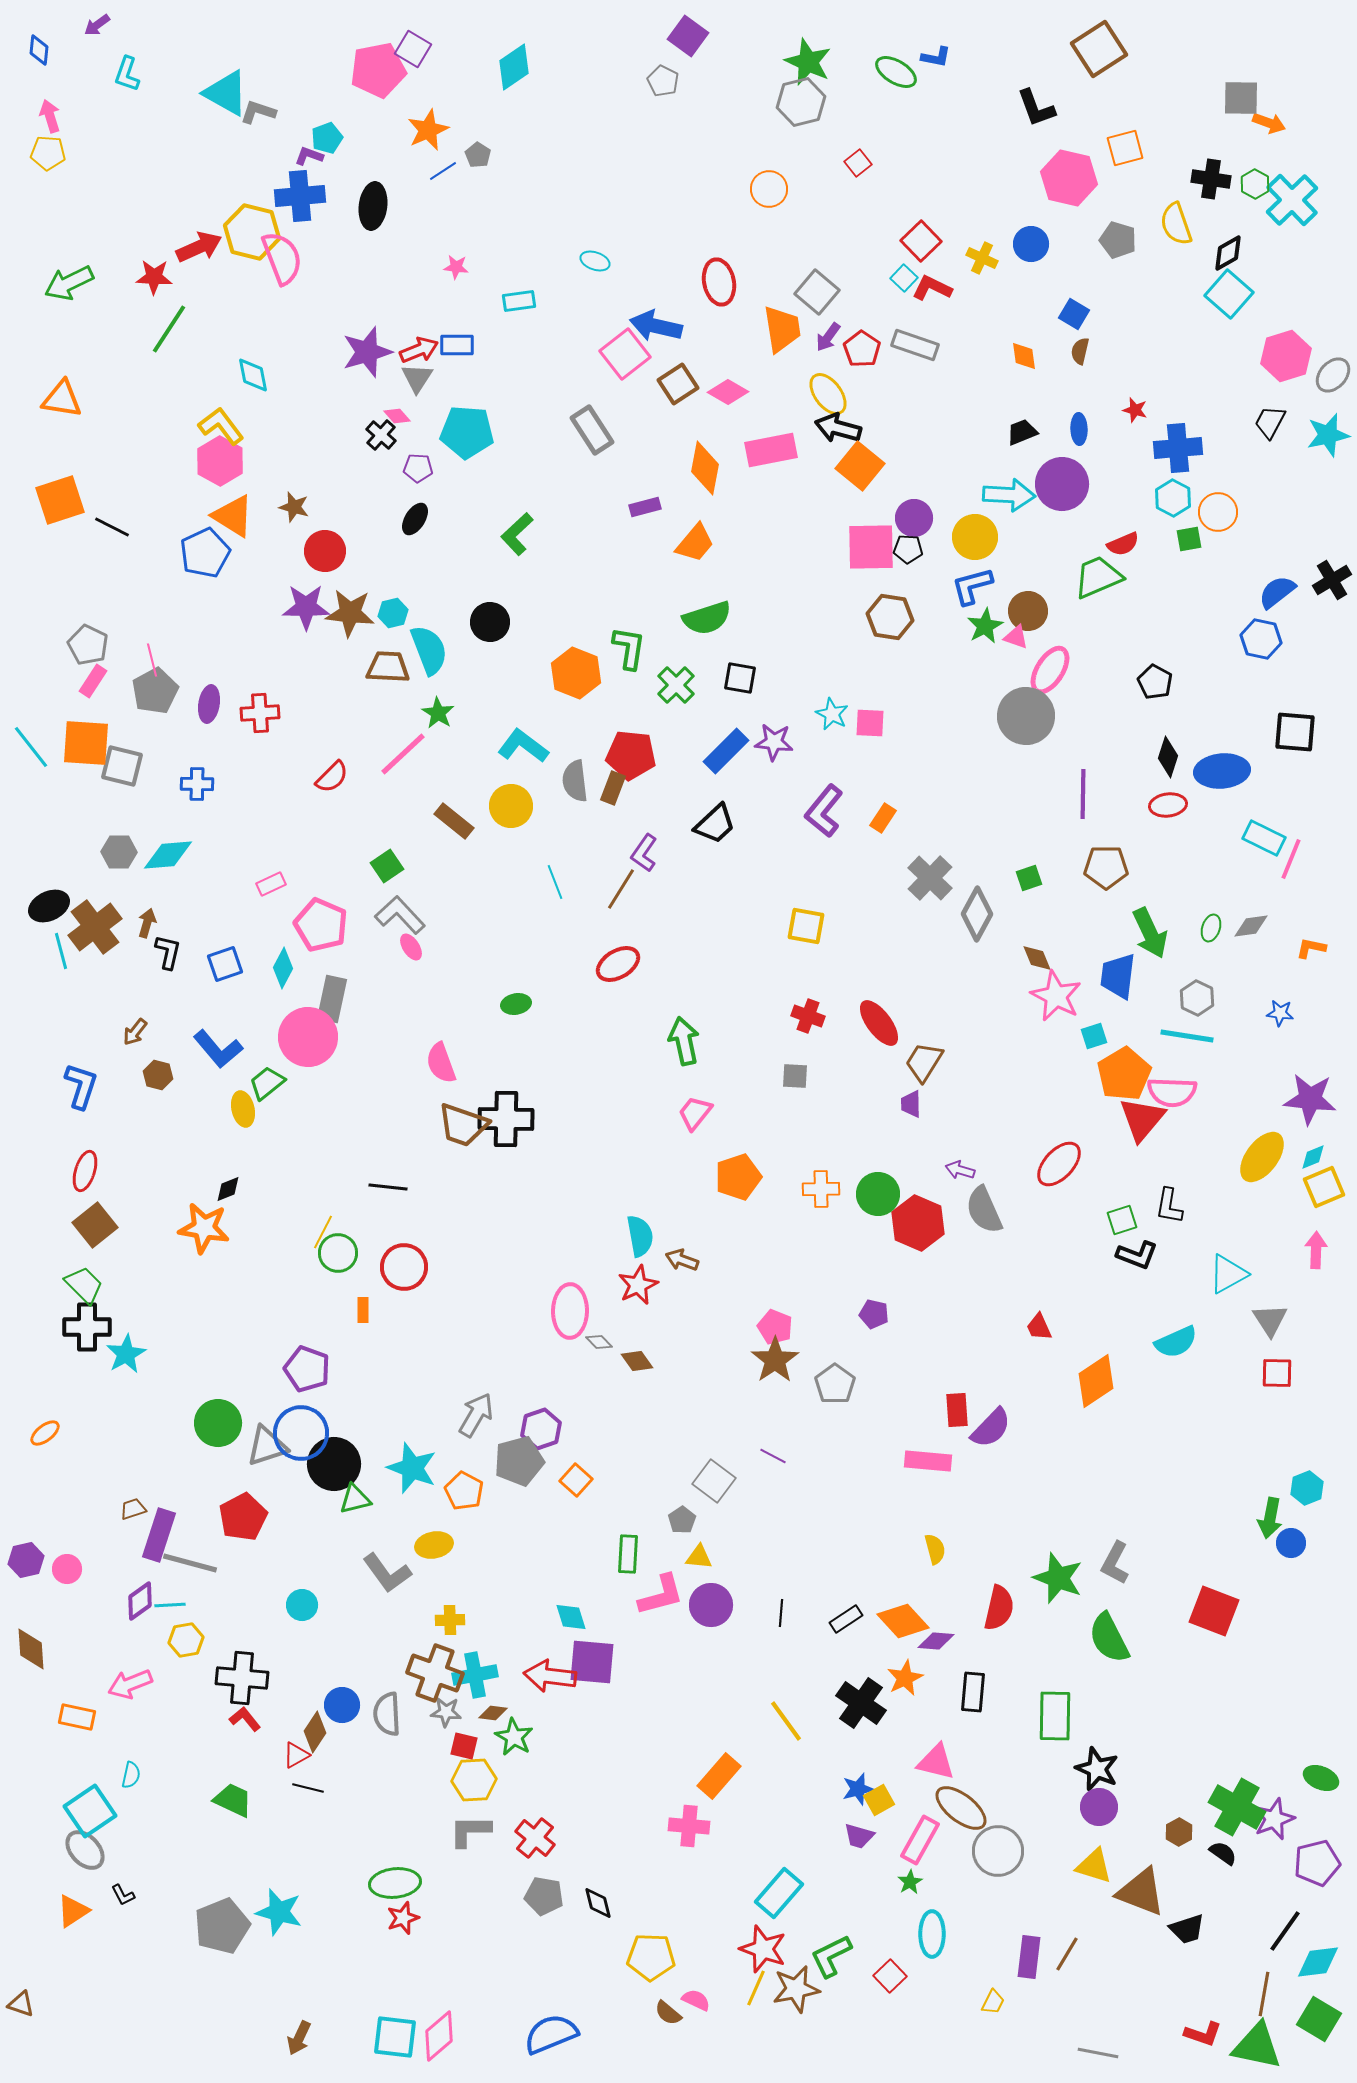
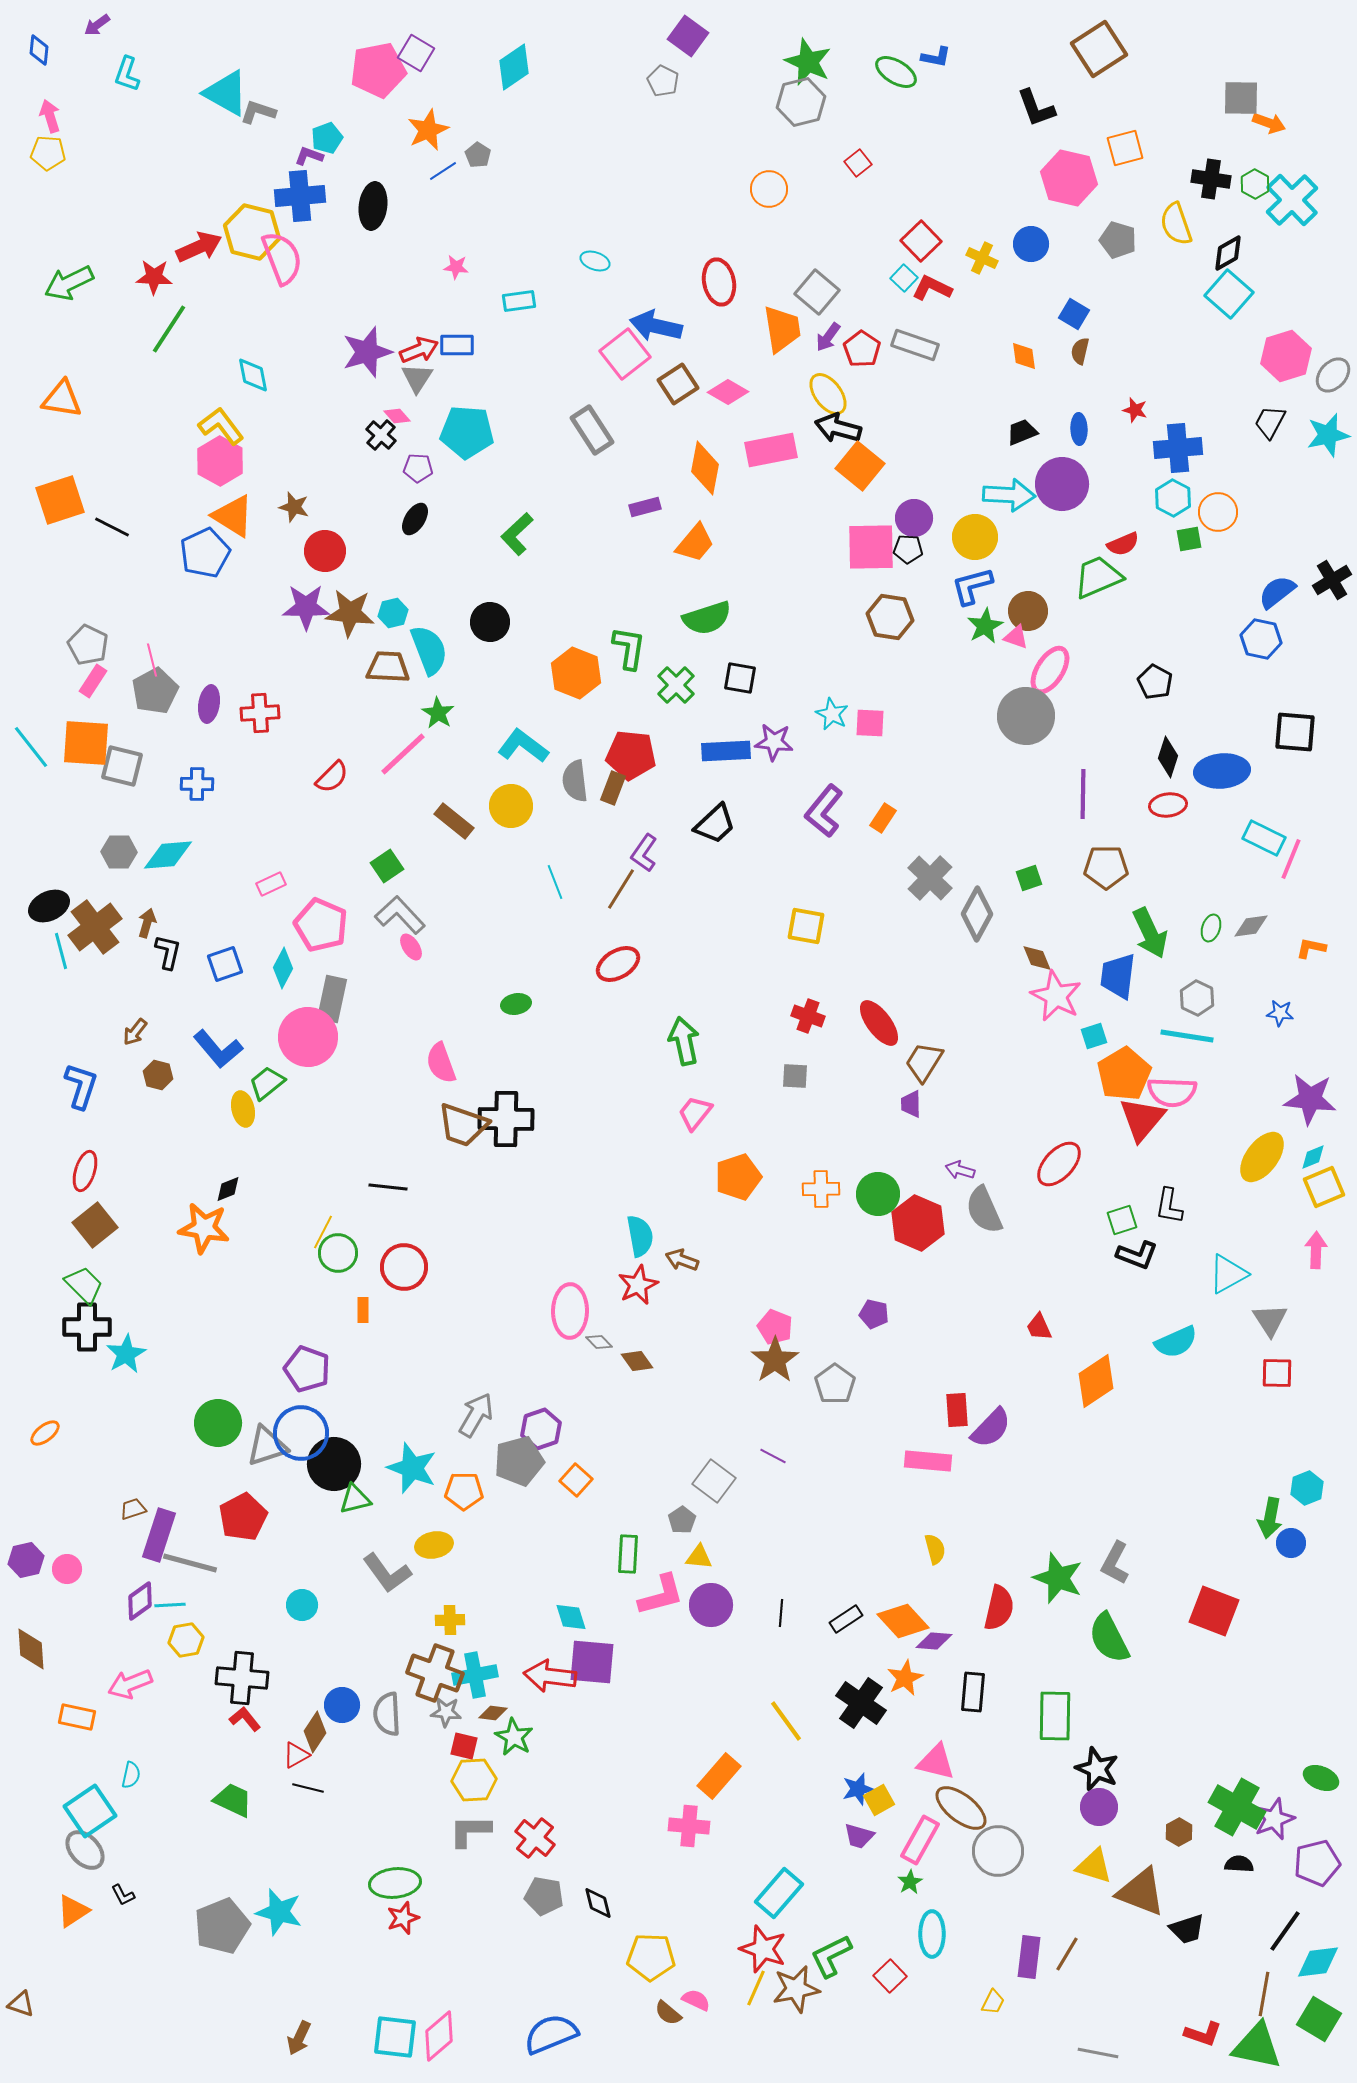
purple square at (413, 49): moved 3 px right, 4 px down
blue rectangle at (726, 751): rotated 42 degrees clockwise
orange pentagon at (464, 1491): rotated 27 degrees counterclockwise
purple diamond at (936, 1641): moved 2 px left
black semicircle at (1223, 1853): moved 16 px right, 11 px down; rotated 32 degrees counterclockwise
